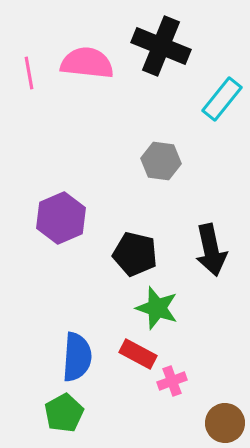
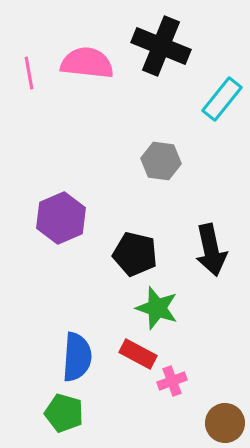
green pentagon: rotated 27 degrees counterclockwise
